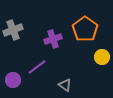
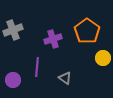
orange pentagon: moved 2 px right, 2 px down
yellow circle: moved 1 px right, 1 px down
purple line: rotated 48 degrees counterclockwise
gray triangle: moved 7 px up
